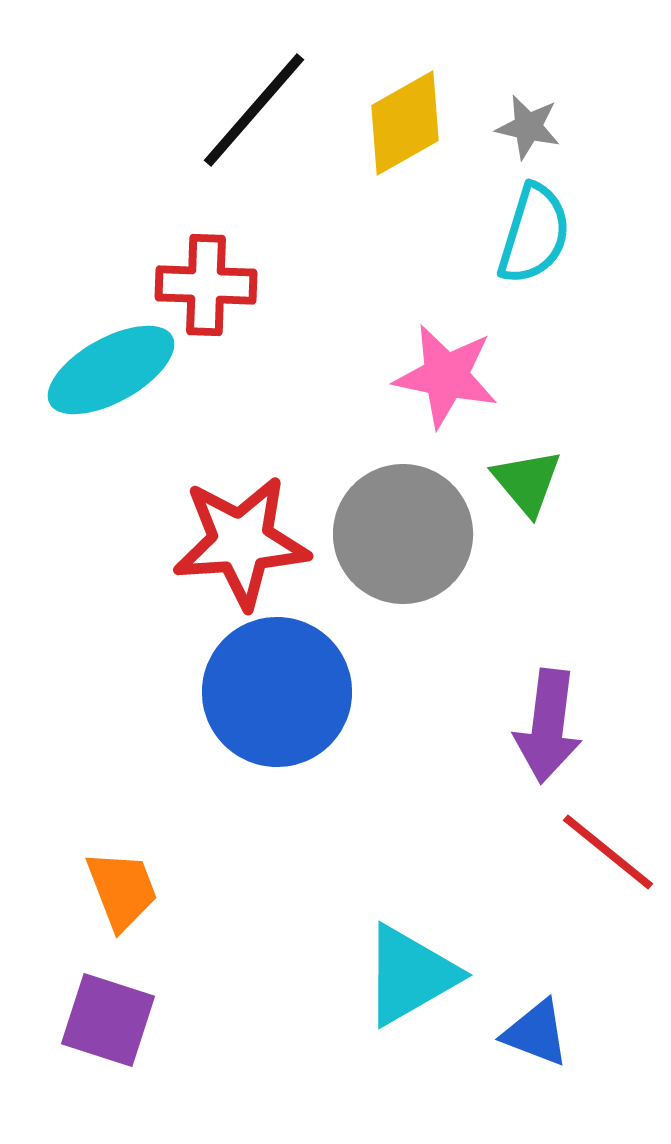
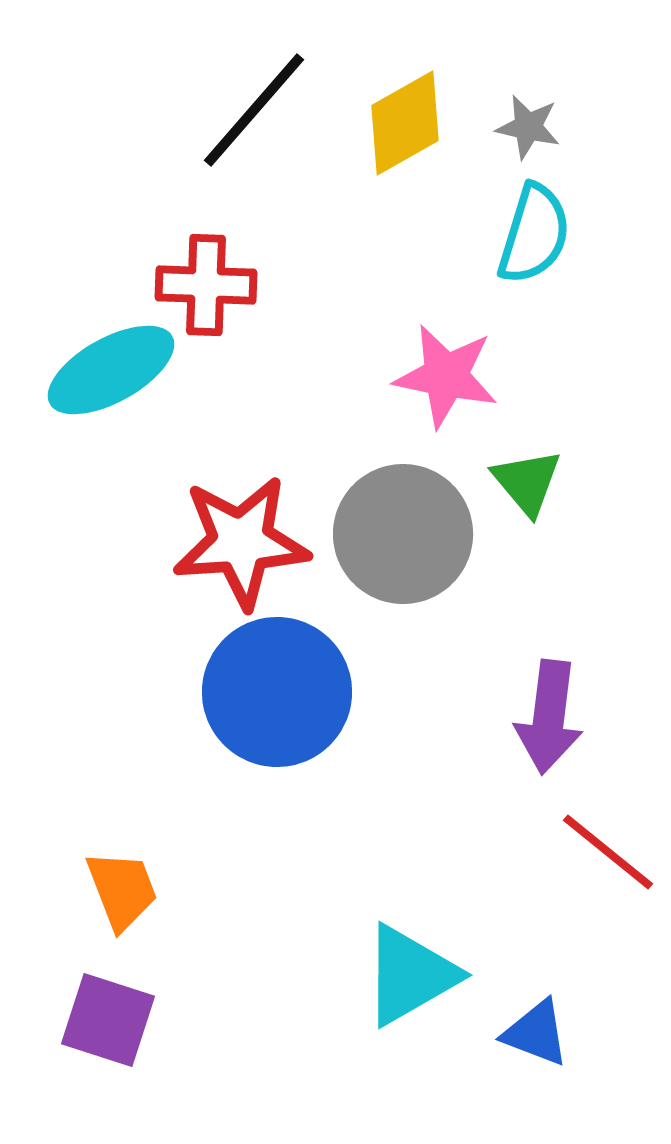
purple arrow: moved 1 px right, 9 px up
